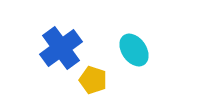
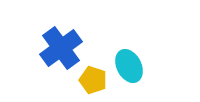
cyan ellipse: moved 5 px left, 16 px down; rotated 8 degrees clockwise
